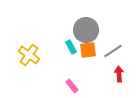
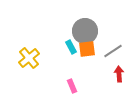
gray circle: moved 1 px left, 1 px down
orange square: moved 1 px left, 1 px up
yellow cross: moved 3 px down; rotated 15 degrees clockwise
pink rectangle: rotated 16 degrees clockwise
